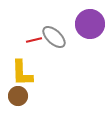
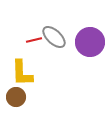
purple circle: moved 18 px down
brown circle: moved 2 px left, 1 px down
